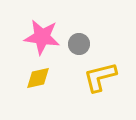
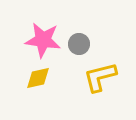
pink star: moved 1 px right, 3 px down
